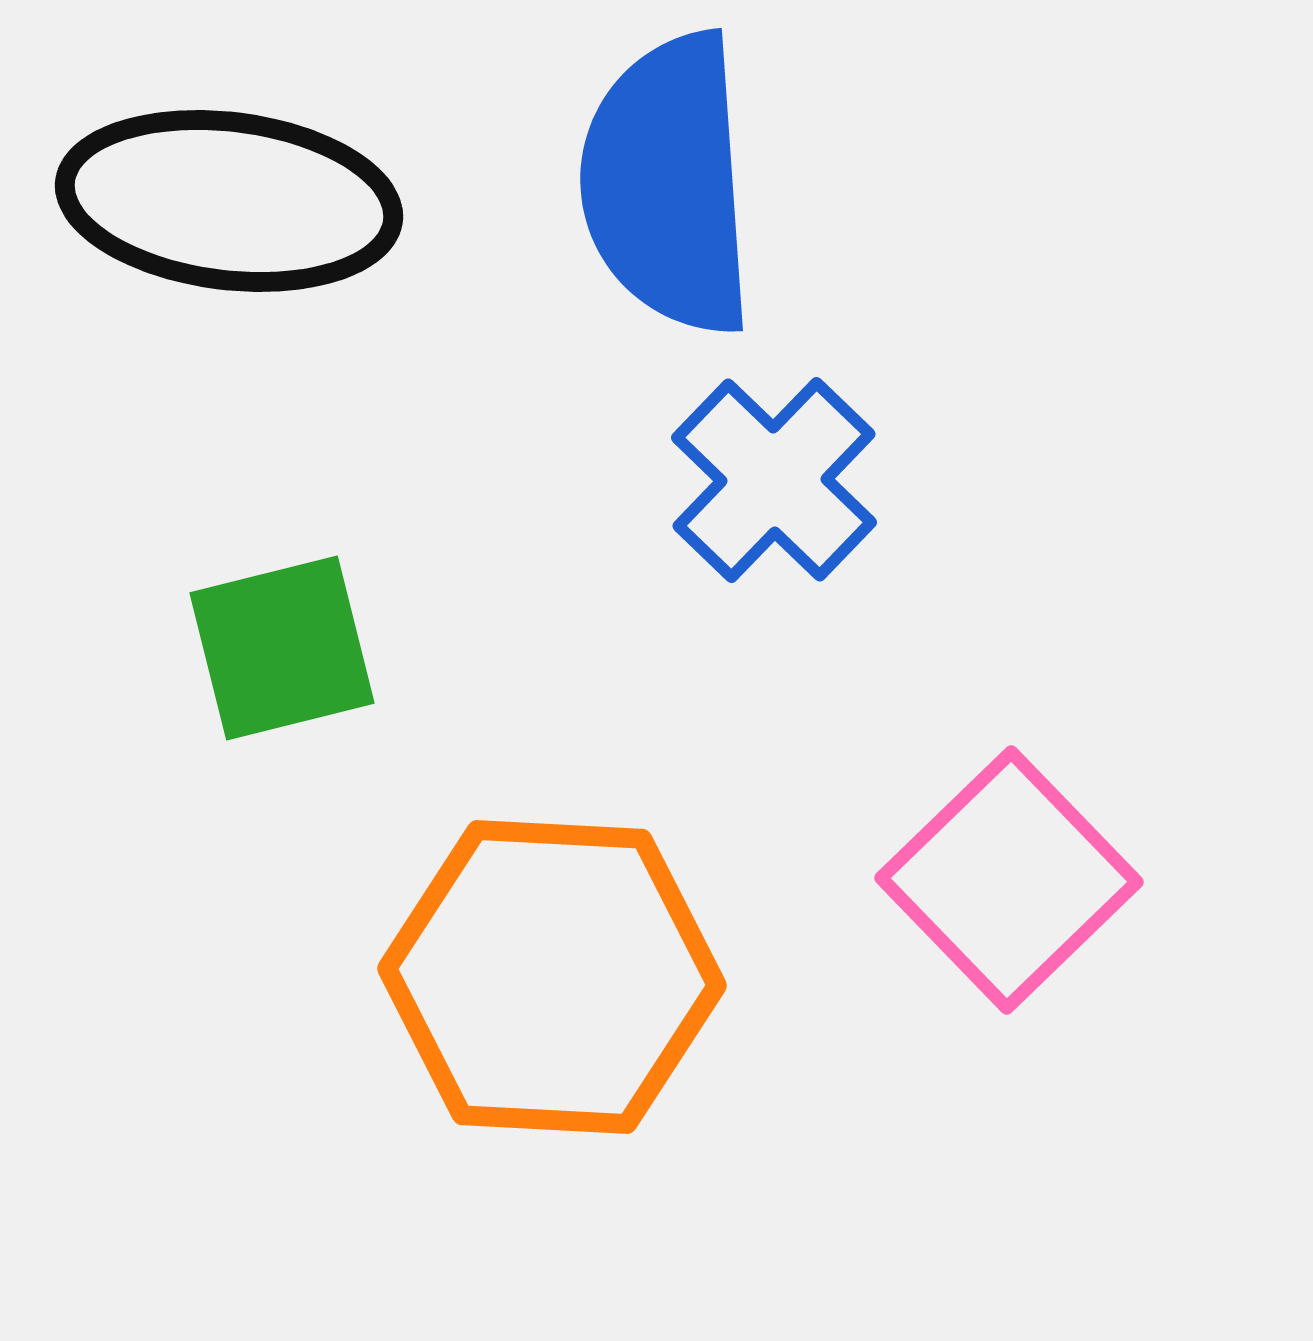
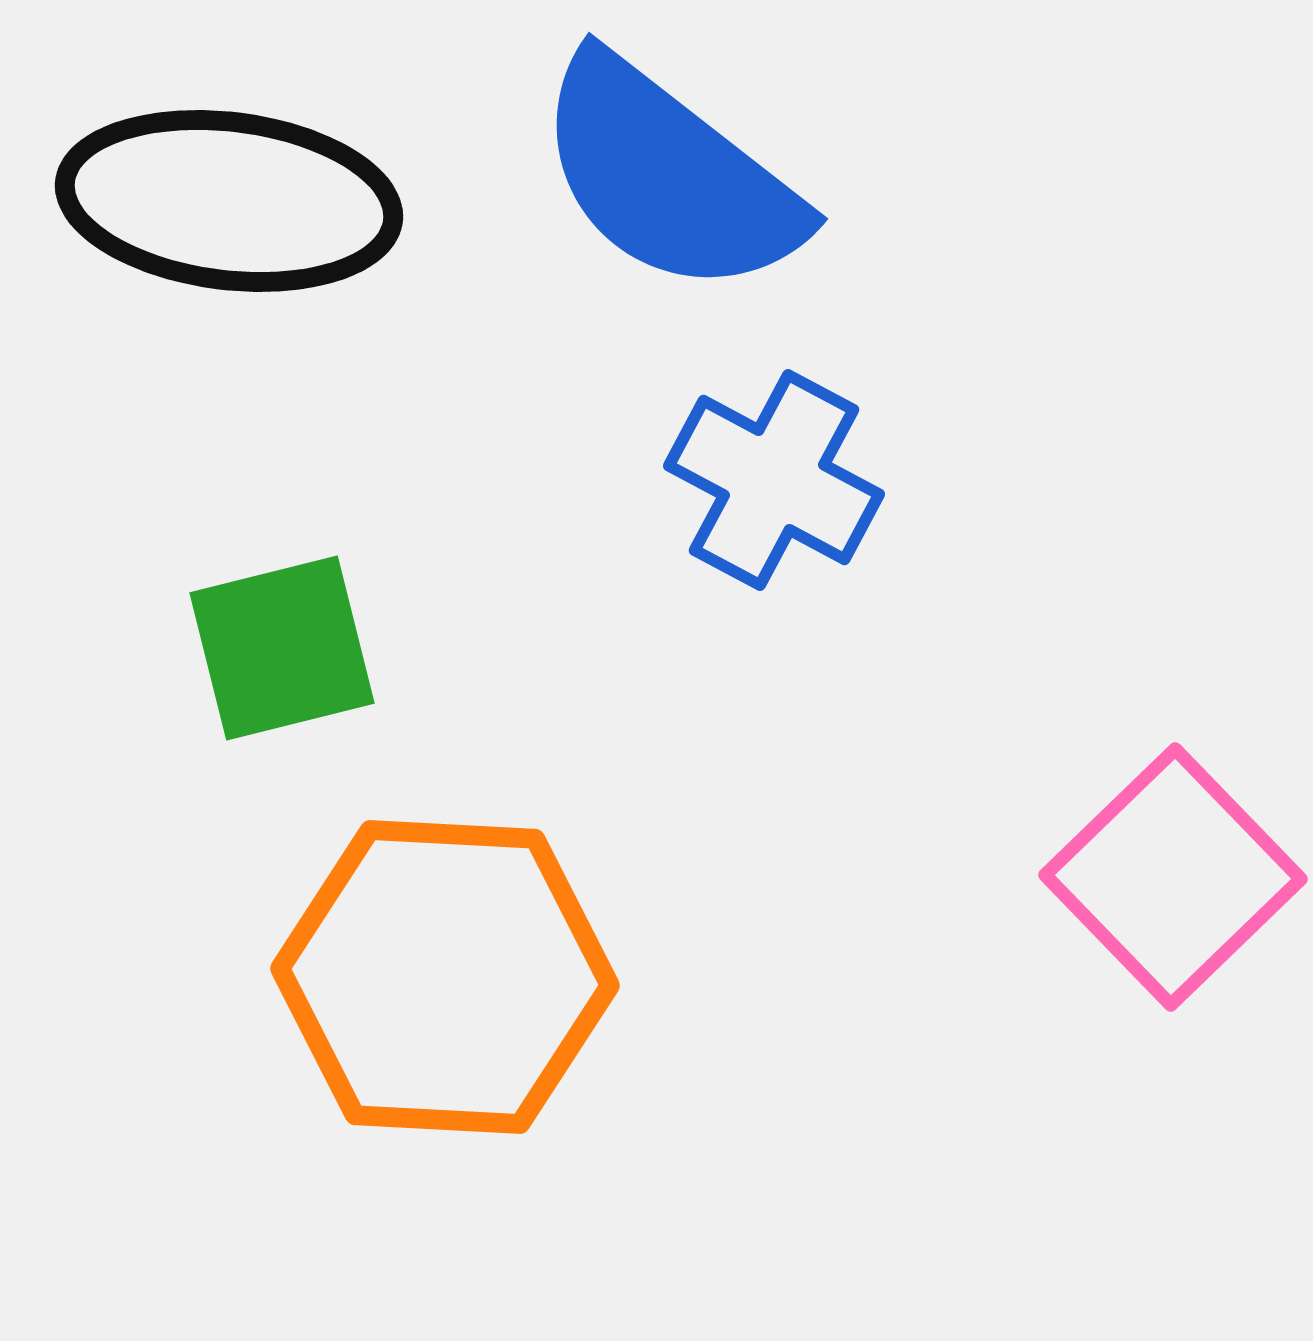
blue semicircle: moved 1 px right, 8 px up; rotated 48 degrees counterclockwise
blue cross: rotated 16 degrees counterclockwise
pink square: moved 164 px right, 3 px up
orange hexagon: moved 107 px left
